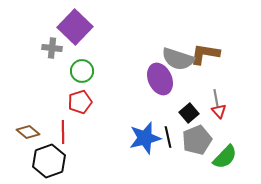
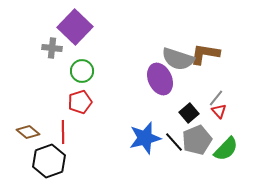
gray line: rotated 48 degrees clockwise
black line: moved 6 px right, 5 px down; rotated 30 degrees counterclockwise
green semicircle: moved 1 px right, 8 px up
